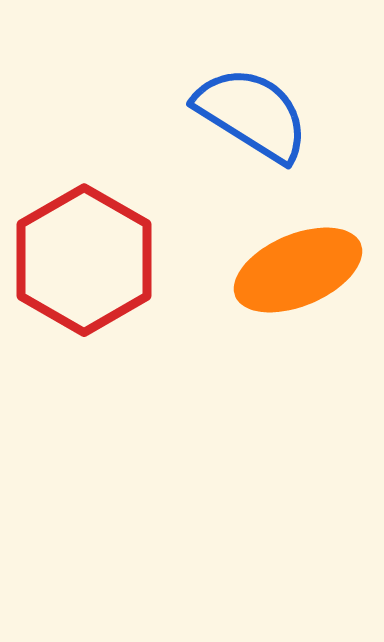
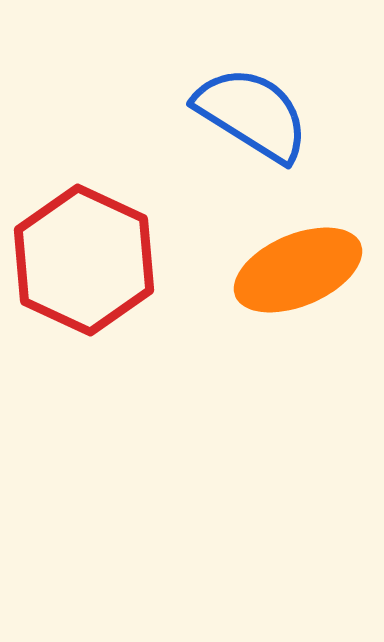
red hexagon: rotated 5 degrees counterclockwise
